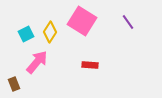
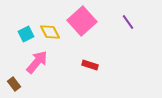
pink square: rotated 16 degrees clockwise
yellow diamond: rotated 60 degrees counterclockwise
red rectangle: rotated 14 degrees clockwise
brown rectangle: rotated 16 degrees counterclockwise
